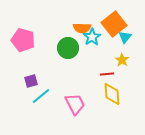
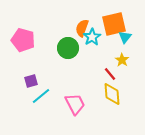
orange square: rotated 25 degrees clockwise
orange semicircle: rotated 108 degrees clockwise
red line: moved 3 px right; rotated 56 degrees clockwise
